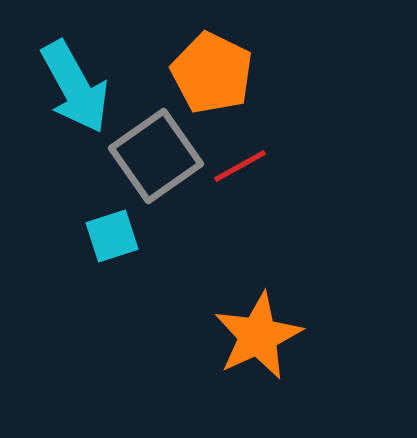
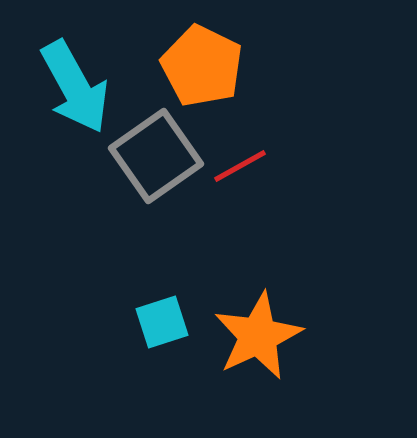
orange pentagon: moved 10 px left, 7 px up
cyan square: moved 50 px right, 86 px down
